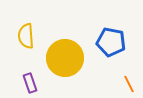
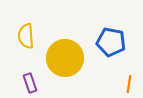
orange line: rotated 36 degrees clockwise
